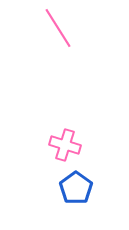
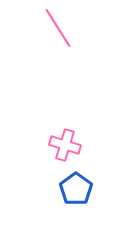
blue pentagon: moved 1 px down
